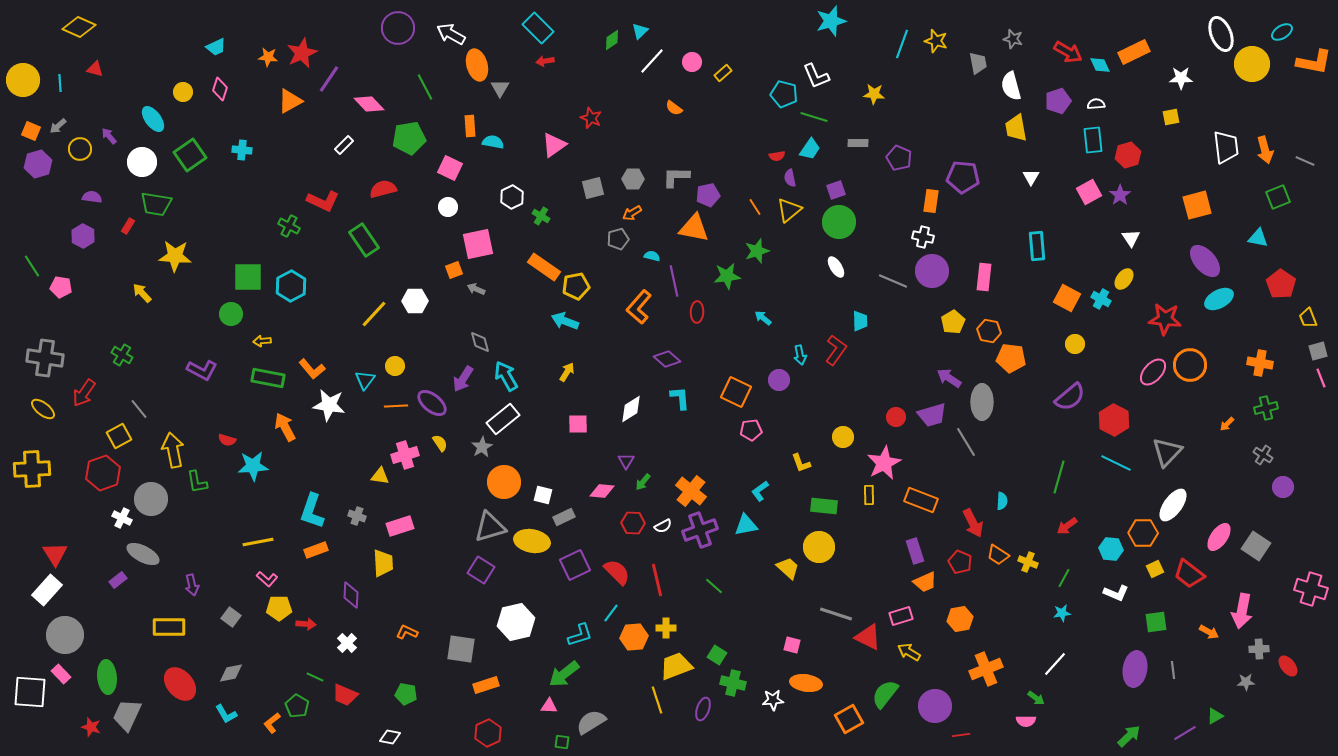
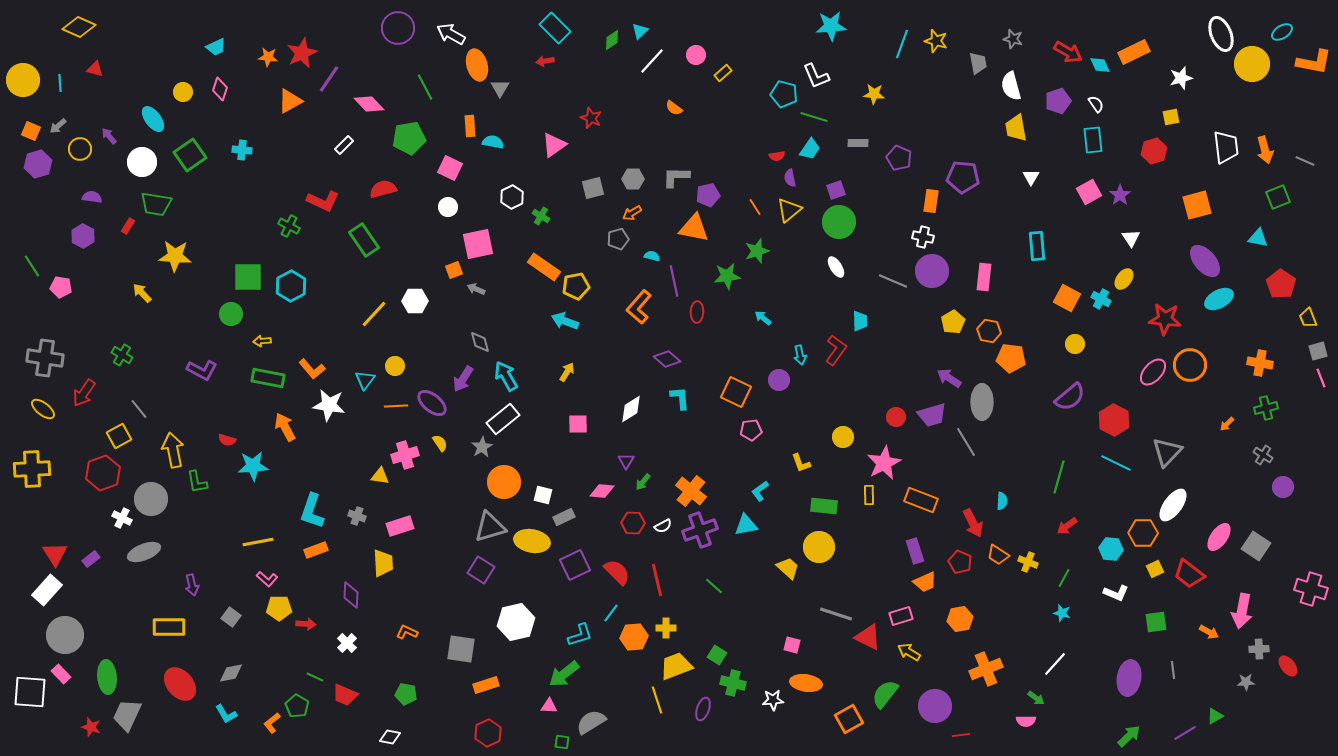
cyan star at (831, 21): moved 5 px down; rotated 12 degrees clockwise
cyan rectangle at (538, 28): moved 17 px right
pink circle at (692, 62): moved 4 px right, 7 px up
white star at (1181, 78): rotated 15 degrees counterclockwise
white semicircle at (1096, 104): rotated 60 degrees clockwise
red hexagon at (1128, 155): moved 26 px right, 4 px up
gray ellipse at (143, 554): moved 1 px right, 2 px up; rotated 48 degrees counterclockwise
purple rectangle at (118, 580): moved 27 px left, 21 px up
cyan star at (1062, 613): rotated 24 degrees clockwise
purple ellipse at (1135, 669): moved 6 px left, 9 px down
